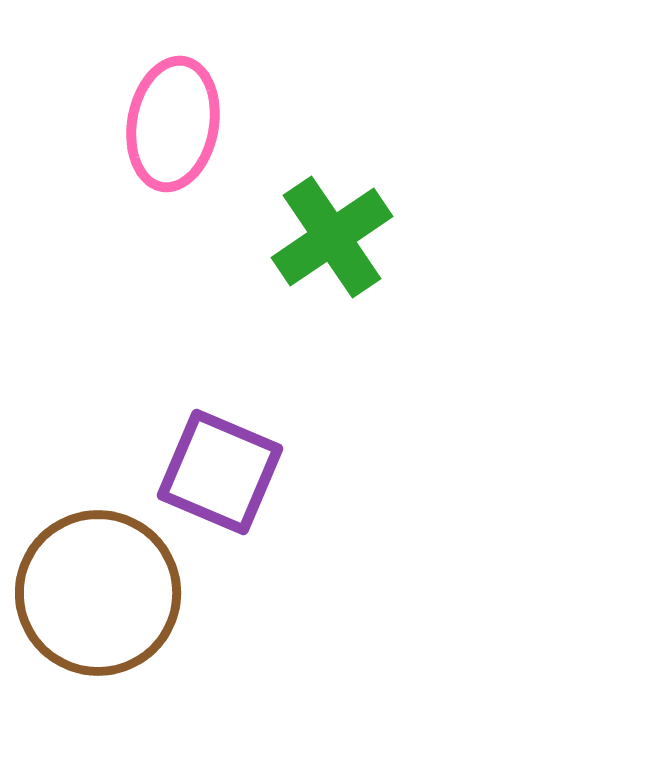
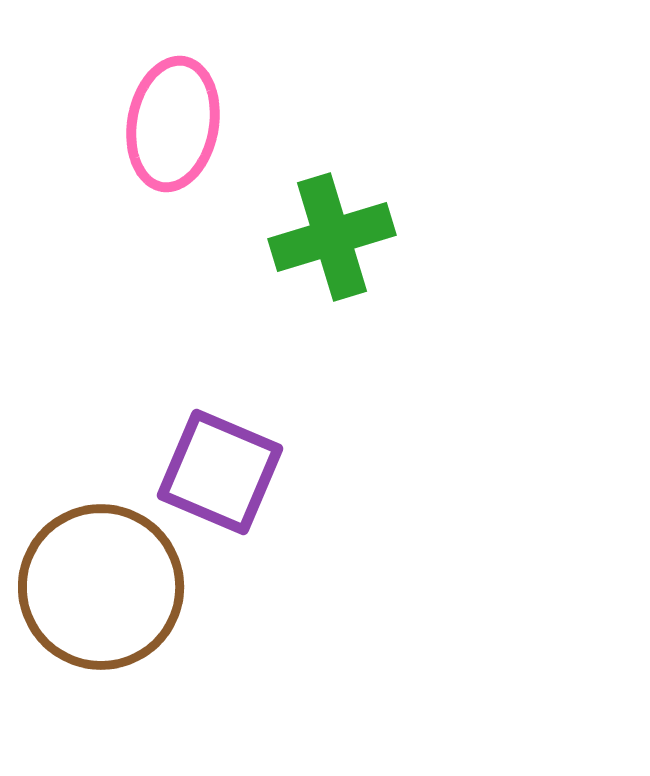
green cross: rotated 17 degrees clockwise
brown circle: moved 3 px right, 6 px up
